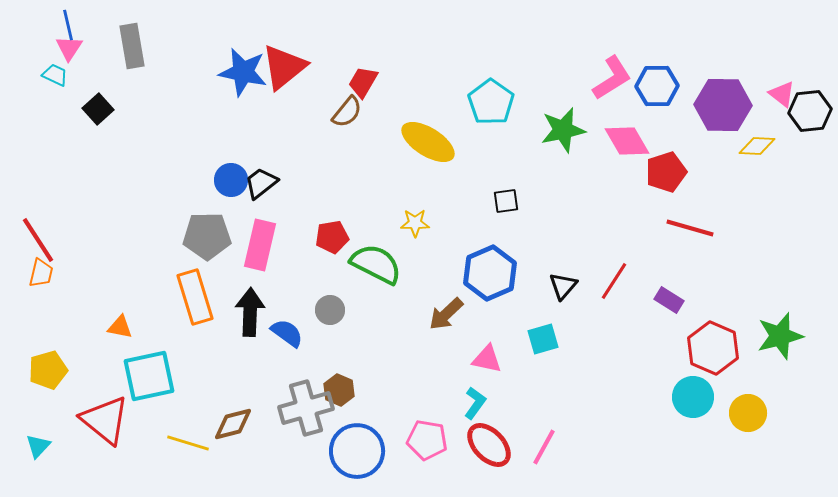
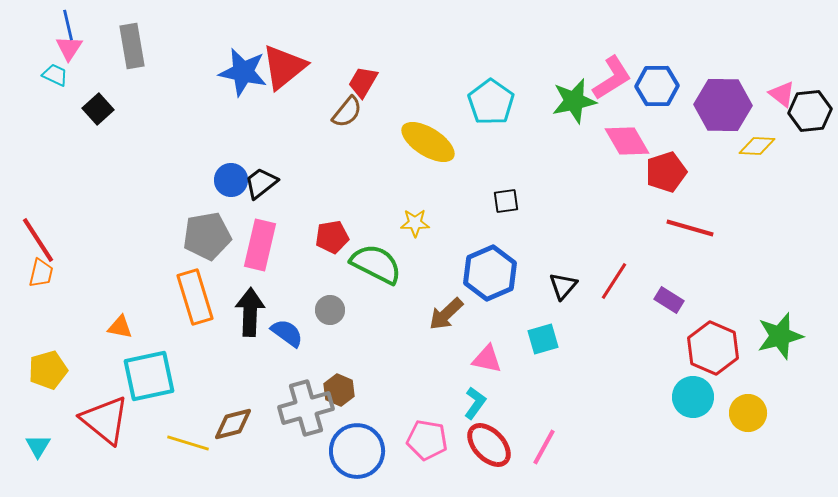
green star at (563, 130): moved 11 px right, 29 px up
gray pentagon at (207, 236): rotated 9 degrees counterclockwise
cyan triangle at (38, 446): rotated 12 degrees counterclockwise
